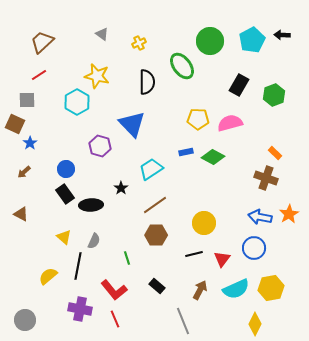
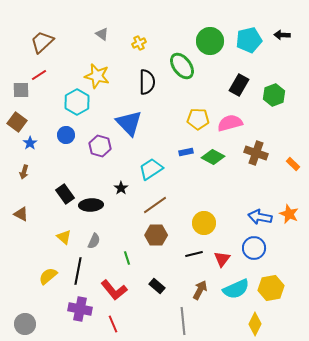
cyan pentagon at (252, 40): moved 3 px left; rotated 15 degrees clockwise
gray square at (27, 100): moved 6 px left, 10 px up
brown square at (15, 124): moved 2 px right, 2 px up; rotated 12 degrees clockwise
blue triangle at (132, 124): moved 3 px left, 1 px up
orange rectangle at (275, 153): moved 18 px right, 11 px down
blue circle at (66, 169): moved 34 px up
brown arrow at (24, 172): rotated 32 degrees counterclockwise
brown cross at (266, 178): moved 10 px left, 25 px up
orange star at (289, 214): rotated 18 degrees counterclockwise
black line at (78, 266): moved 5 px down
red line at (115, 319): moved 2 px left, 5 px down
gray circle at (25, 320): moved 4 px down
gray line at (183, 321): rotated 16 degrees clockwise
